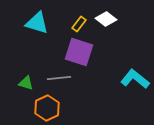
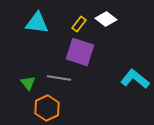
cyan triangle: rotated 10 degrees counterclockwise
purple square: moved 1 px right
gray line: rotated 15 degrees clockwise
green triangle: moved 2 px right; rotated 35 degrees clockwise
